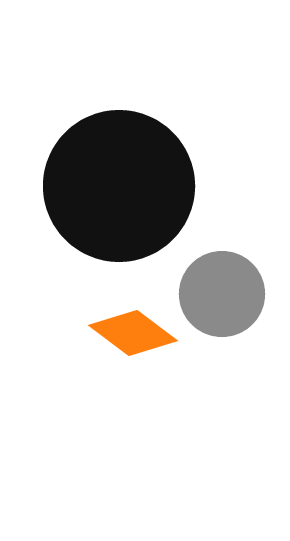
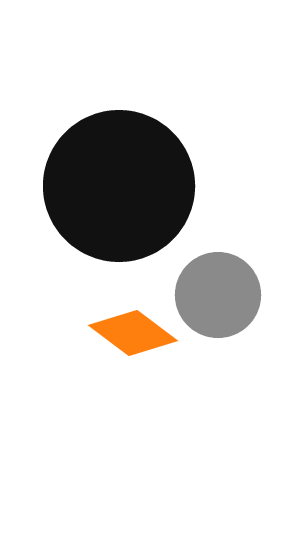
gray circle: moved 4 px left, 1 px down
